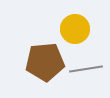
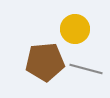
gray line: rotated 24 degrees clockwise
